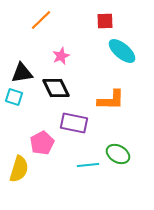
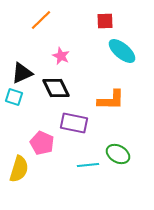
pink star: rotated 24 degrees counterclockwise
black triangle: rotated 15 degrees counterclockwise
pink pentagon: rotated 20 degrees counterclockwise
